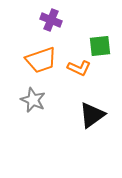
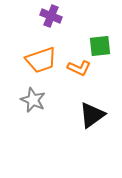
purple cross: moved 4 px up
